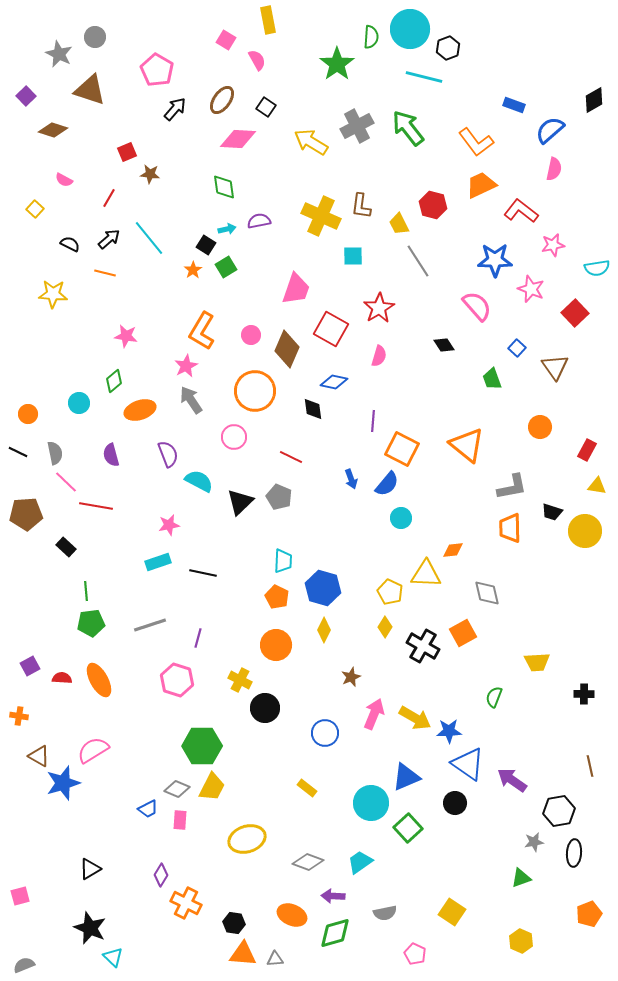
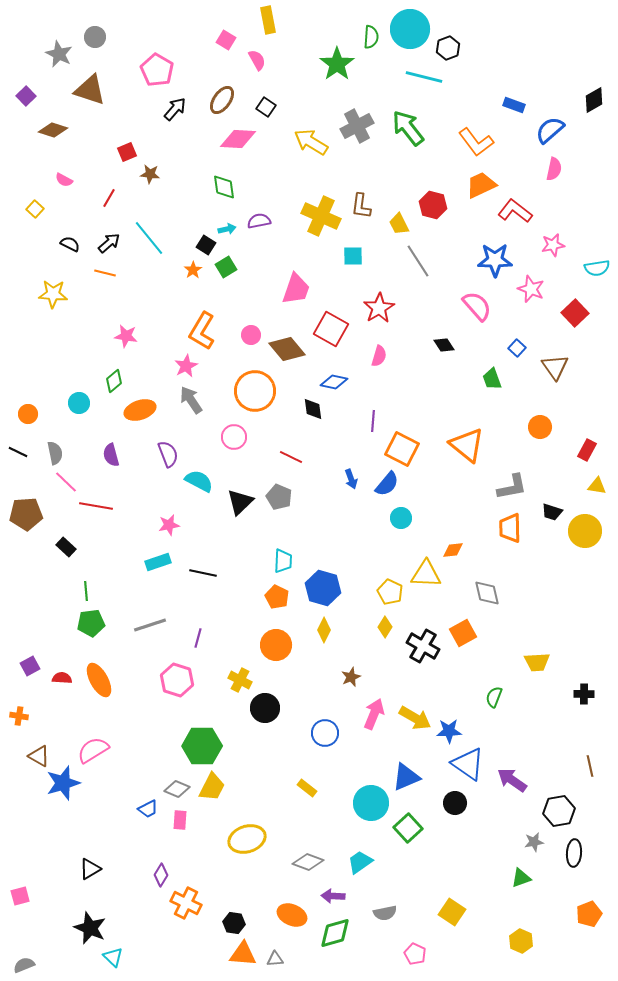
red L-shape at (521, 211): moved 6 px left
black arrow at (109, 239): moved 4 px down
brown diamond at (287, 349): rotated 63 degrees counterclockwise
